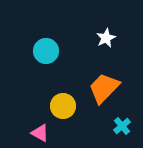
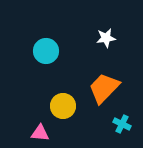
white star: rotated 18 degrees clockwise
cyan cross: moved 2 px up; rotated 24 degrees counterclockwise
pink triangle: rotated 24 degrees counterclockwise
